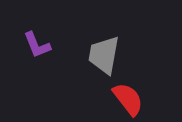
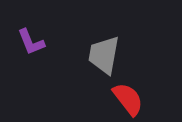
purple L-shape: moved 6 px left, 3 px up
